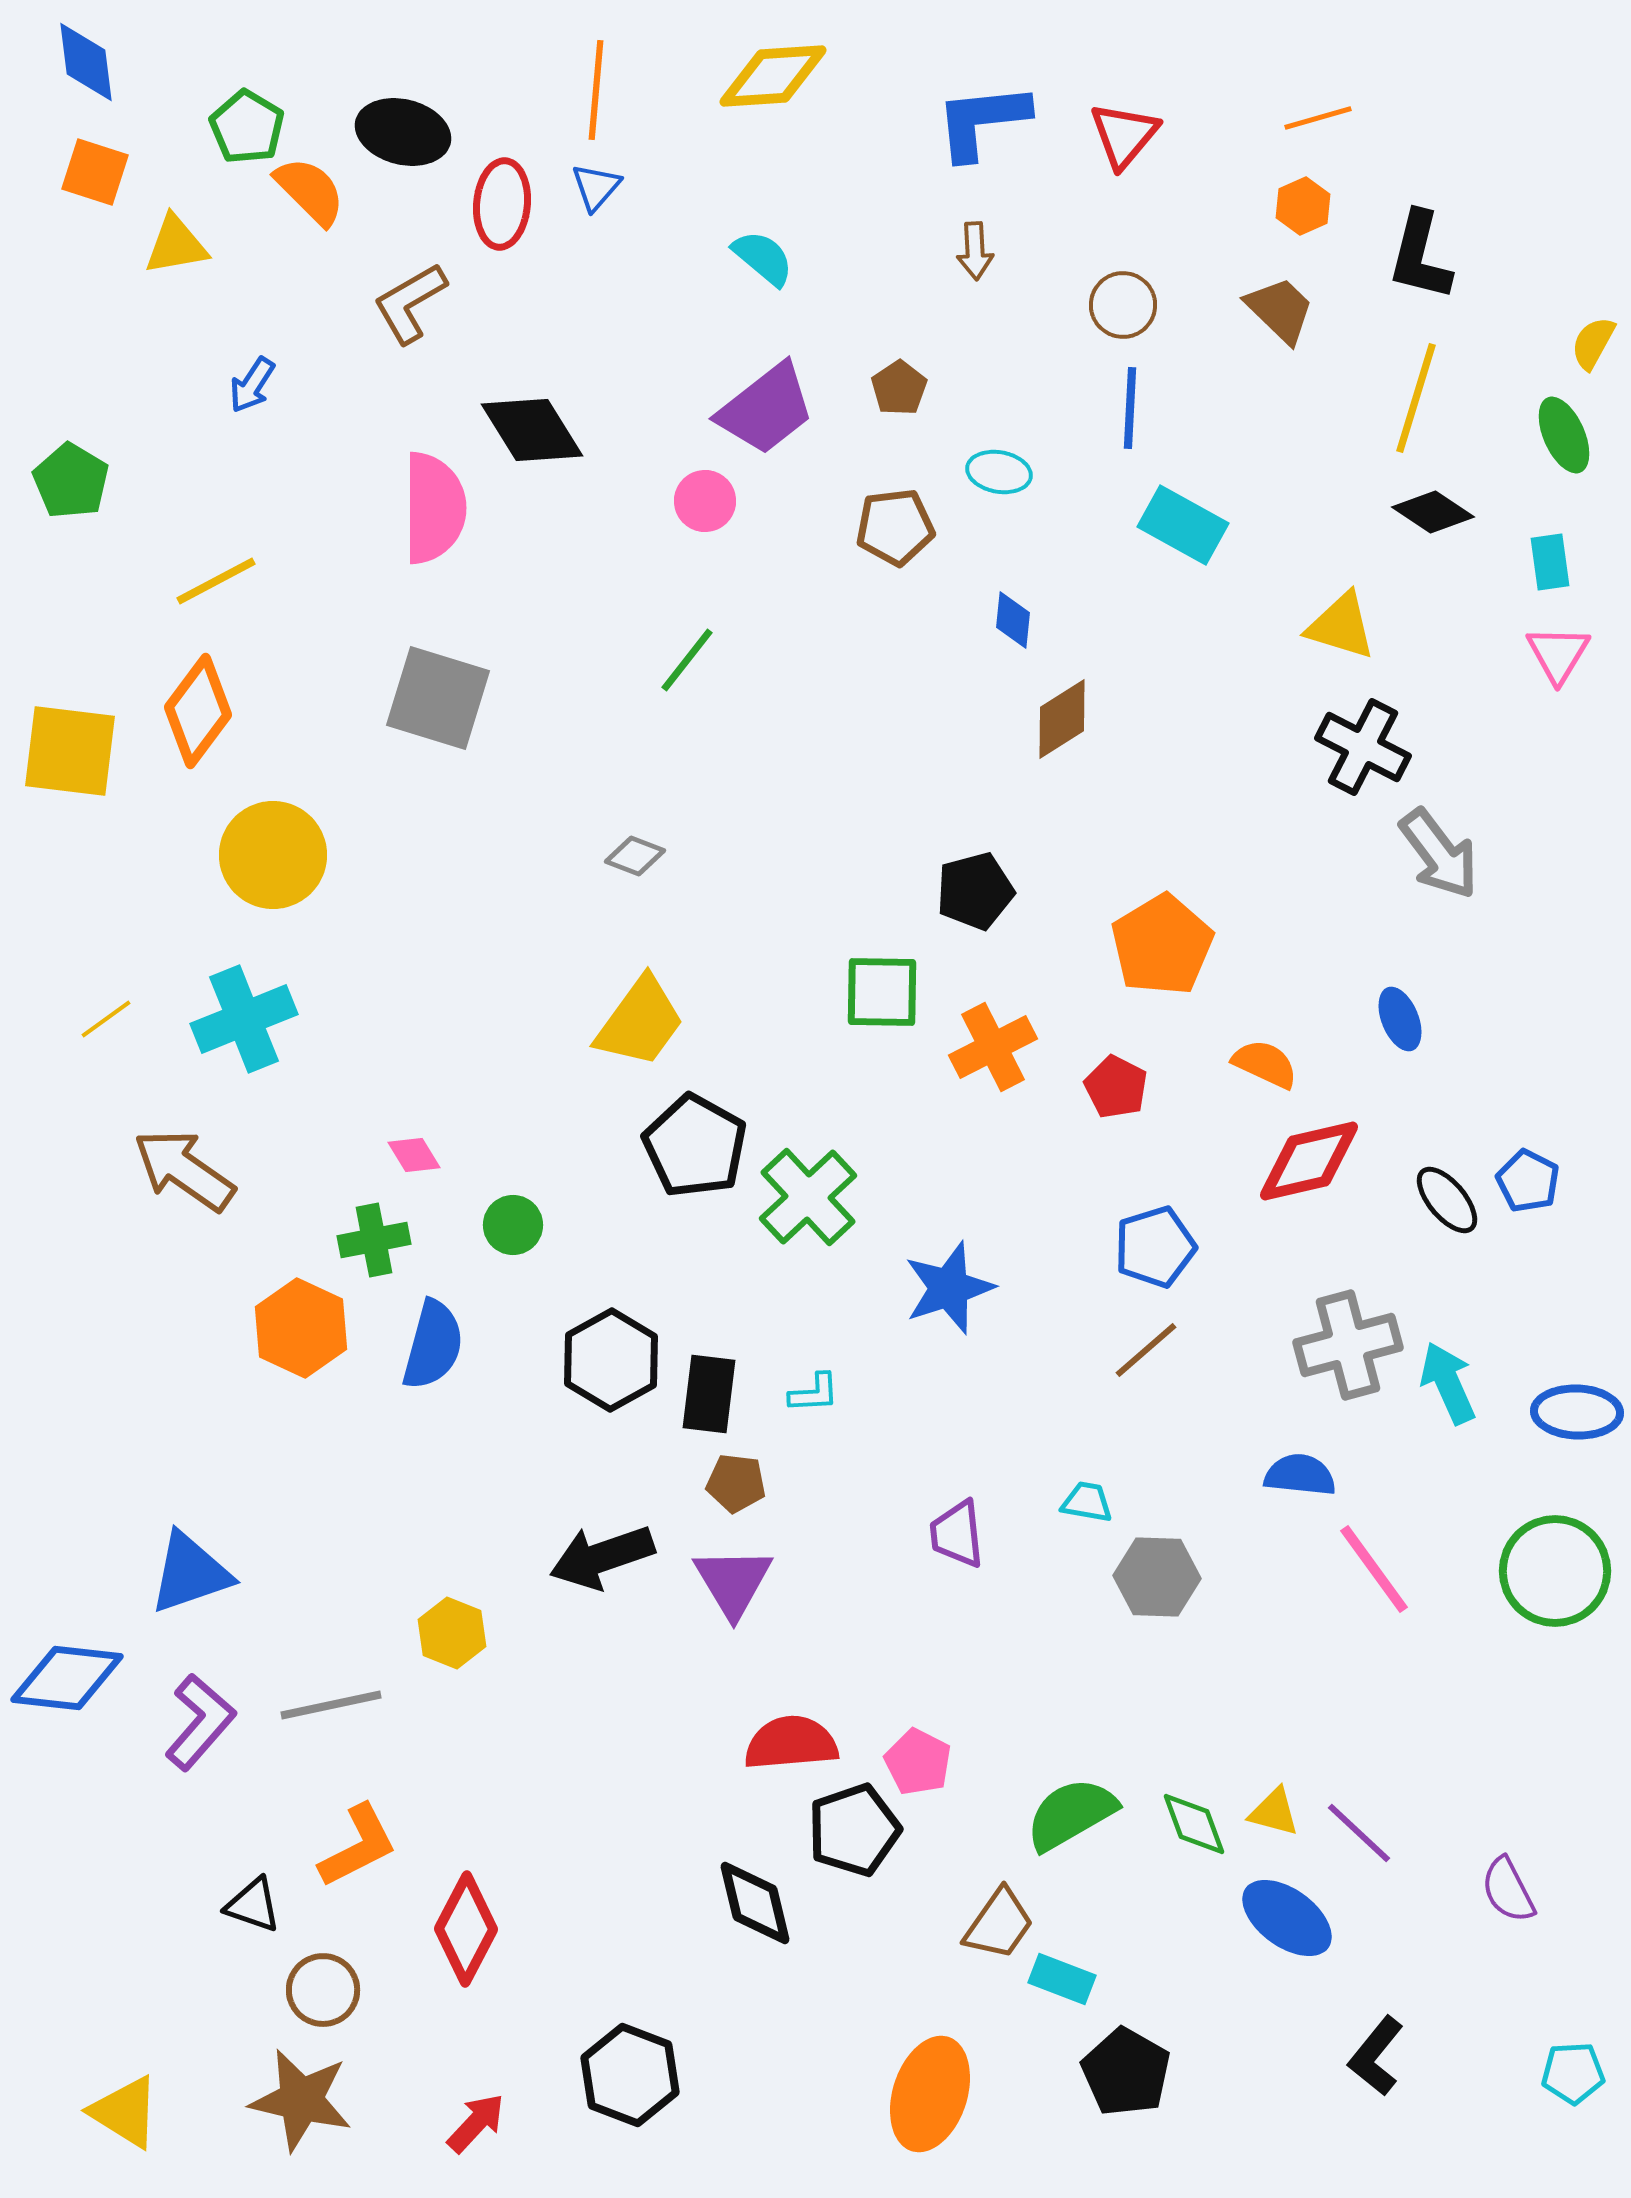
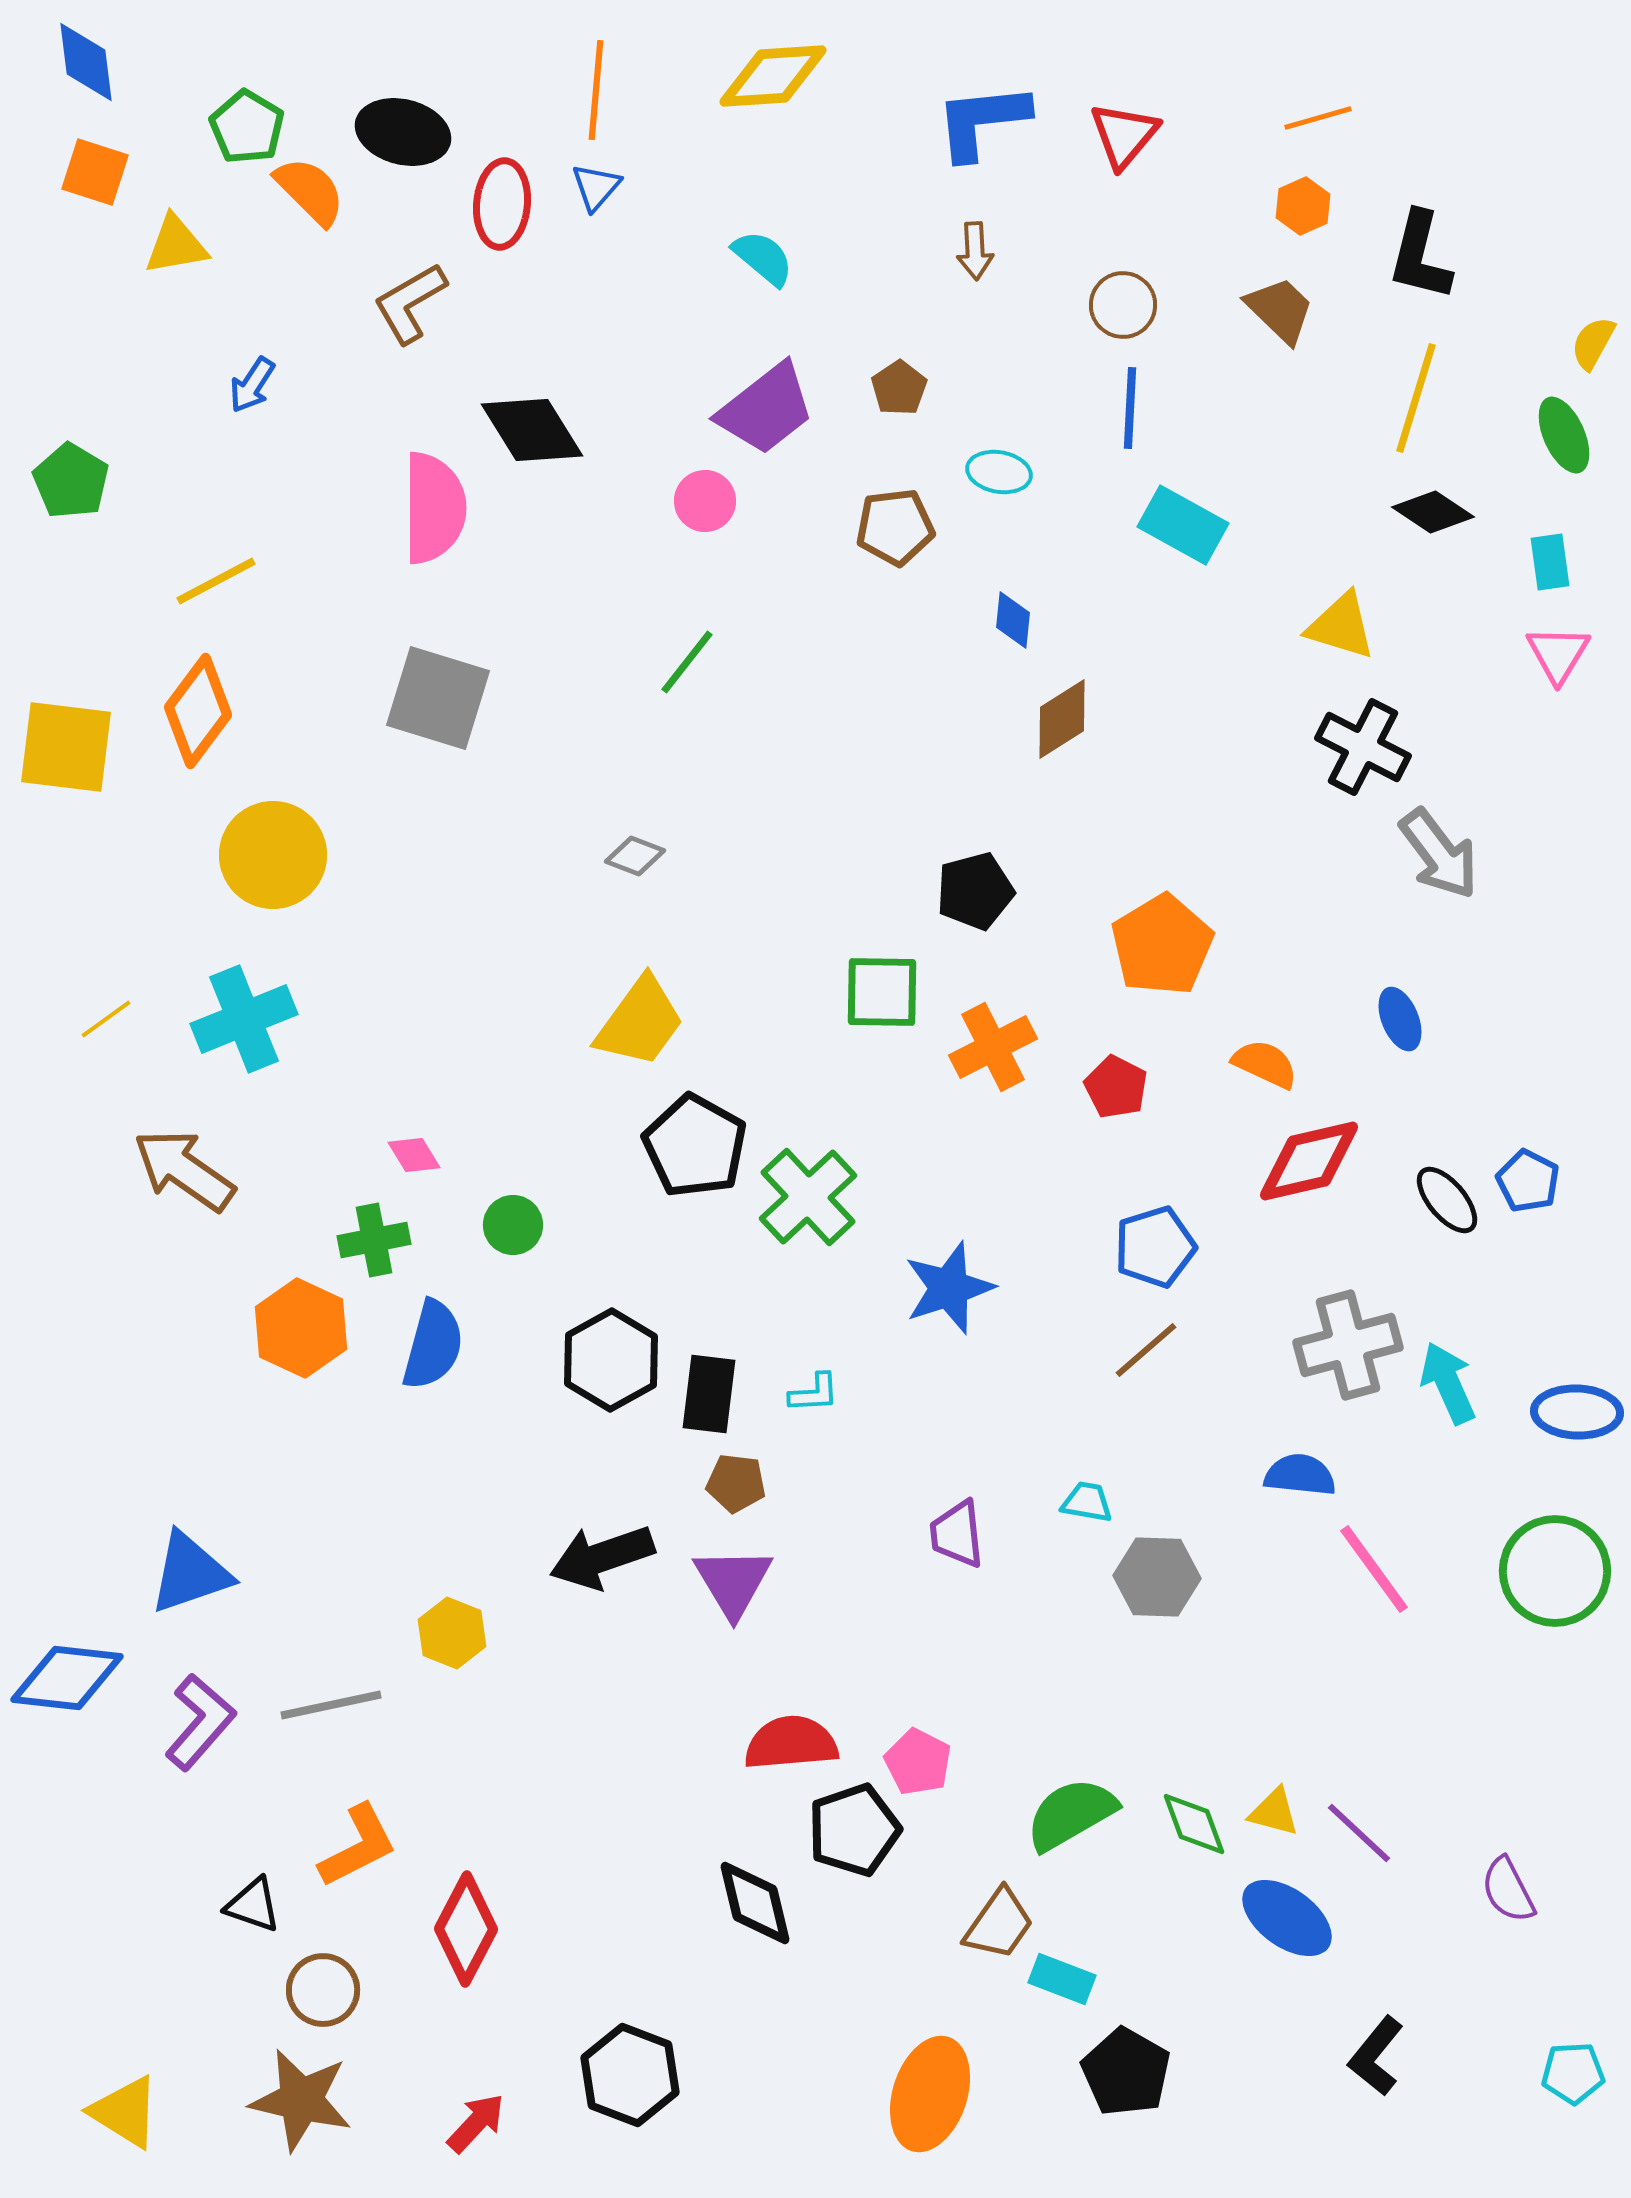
green line at (687, 660): moved 2 px down
yellow square at (70, 751): moved 4 px left, 4 px up
